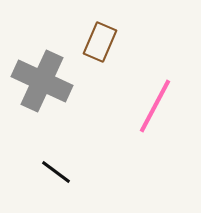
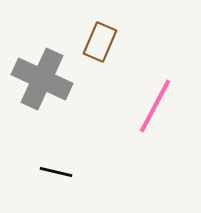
gray cross: moved 2 px up
black line: rotated 24 degrees counterclockwise
